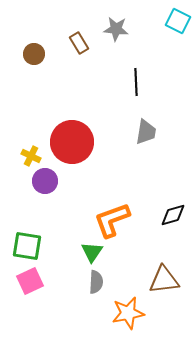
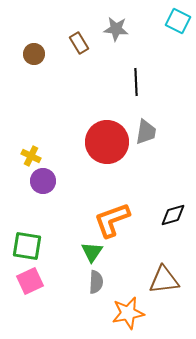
red circle: moved 35 px right
purple circle: moved 2 px left
